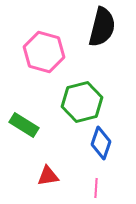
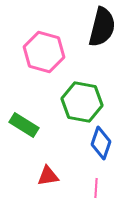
green hexagon: rotated 24 degrees clockwise
